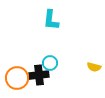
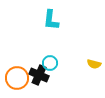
yellow semicircle: moved 3 px up
black cross: rotated 30 degrees clockwise
